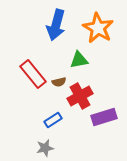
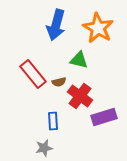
green triangle: rotated 24 degrees clockwise
red cross: rotated 25 degrees counterclockwise
blue rectangle: moved 1 px down; rotated 60 degrees counterclockwise
gray star: moved 1 px left
